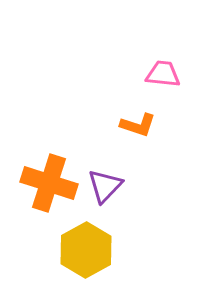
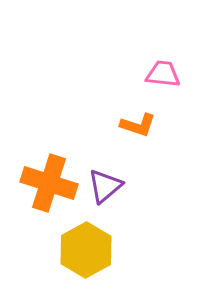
purple triangle: rotated 6 degrees clockwise
